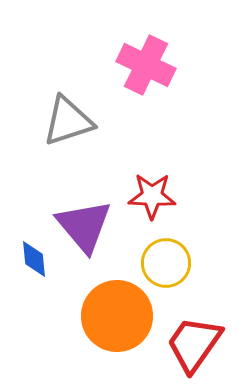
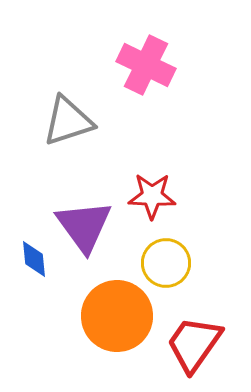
purple triangle: rotated 4 degrees clockwise
